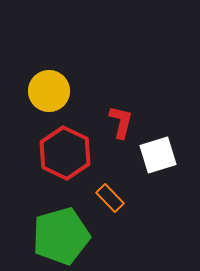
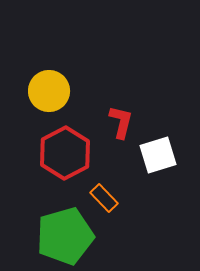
red hexagon: rotated 6 degrees clockwise
orange rectangle: moved 6 px left
green pentagon: moved 4 px right
